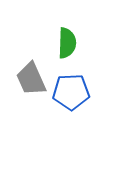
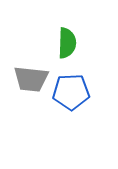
gray trapezoid: rotated 60 degrees counterclockwise
